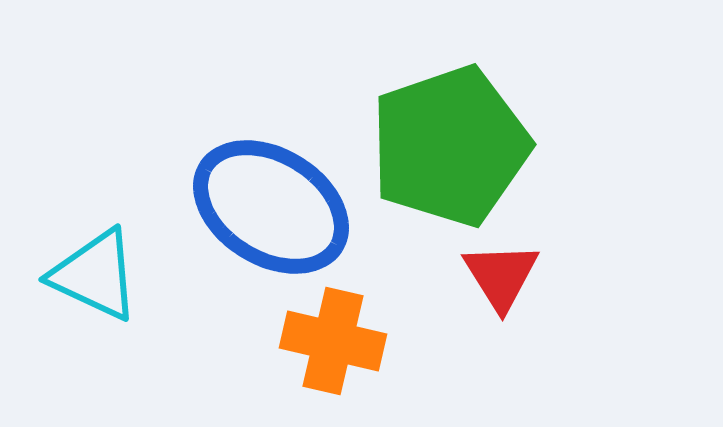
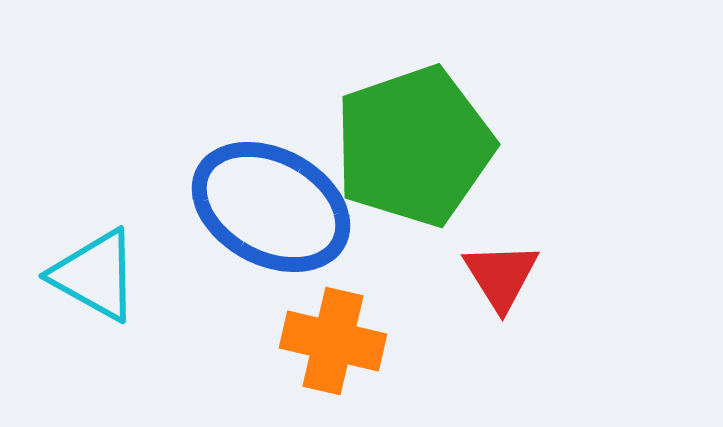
green pentagon: moved 36 px left
blue ellipse: rotated 4 degrees counterclockwise
cyan triangle: rotated 4 degrees clockwise
